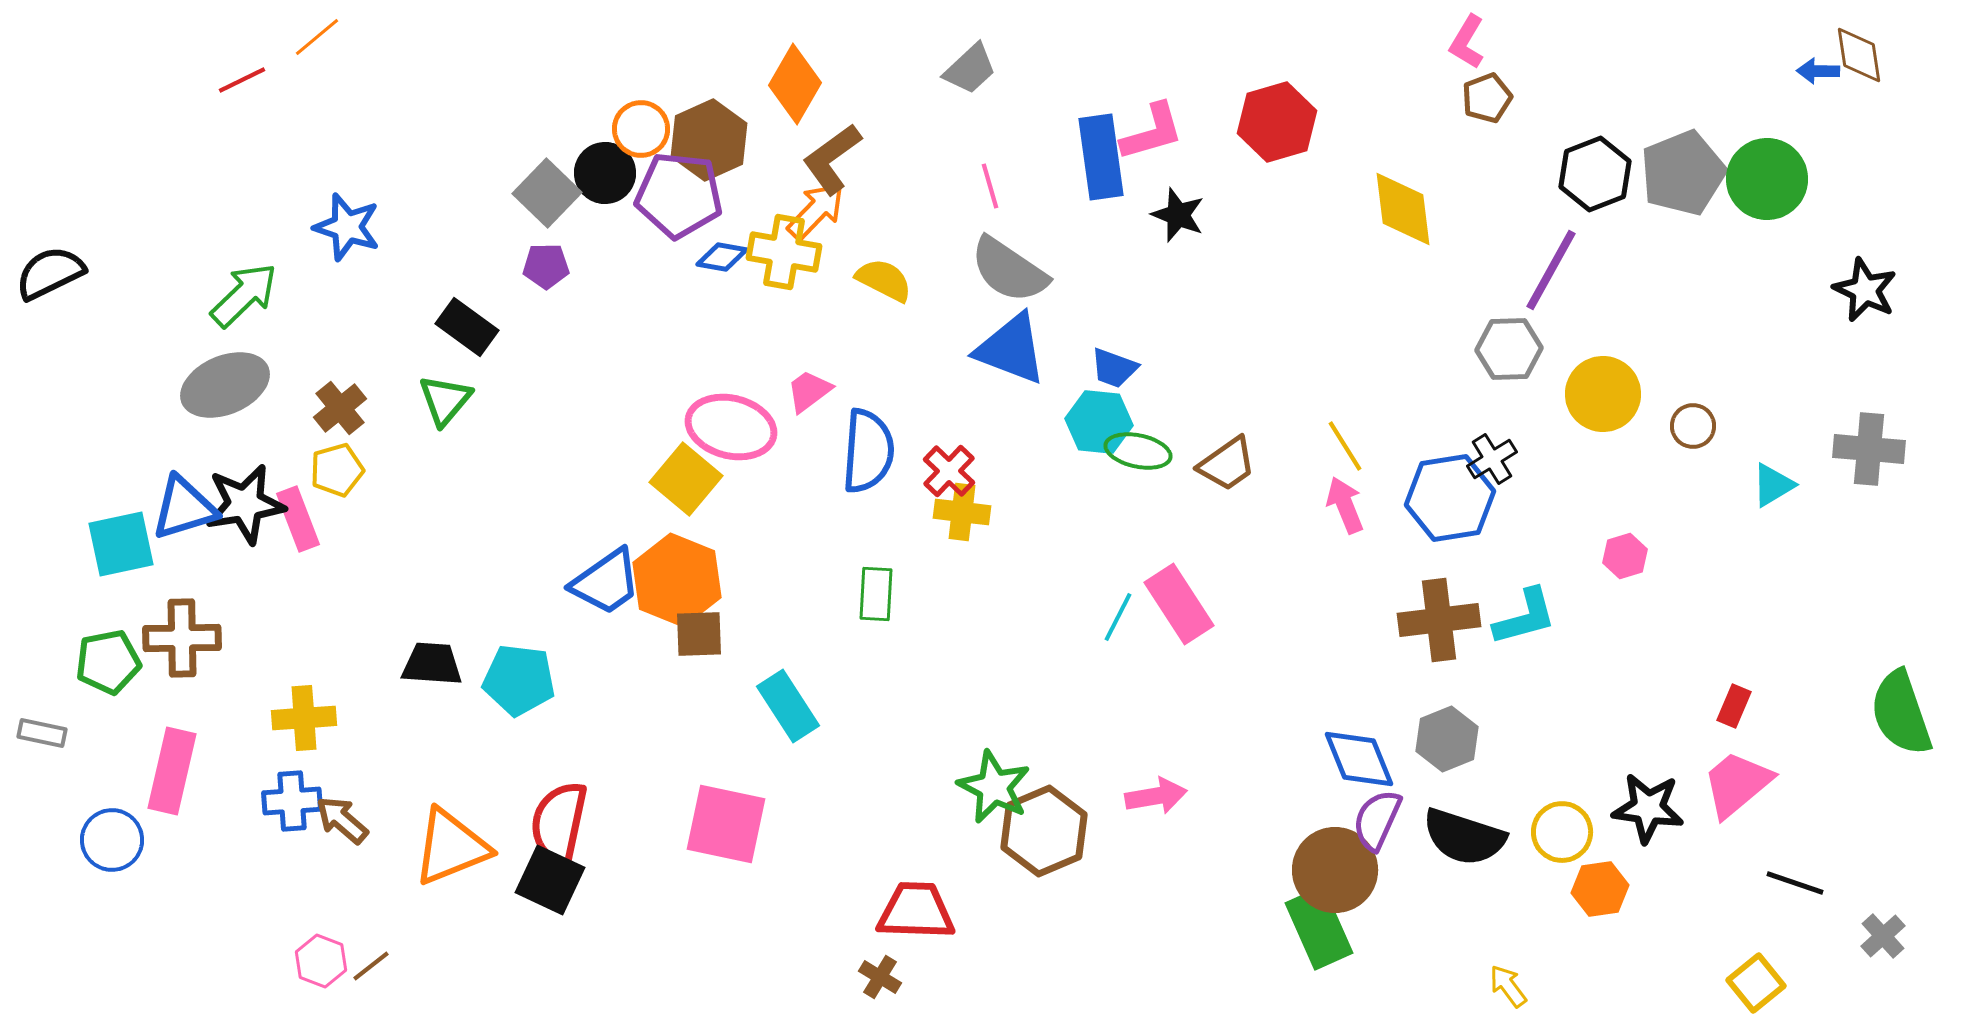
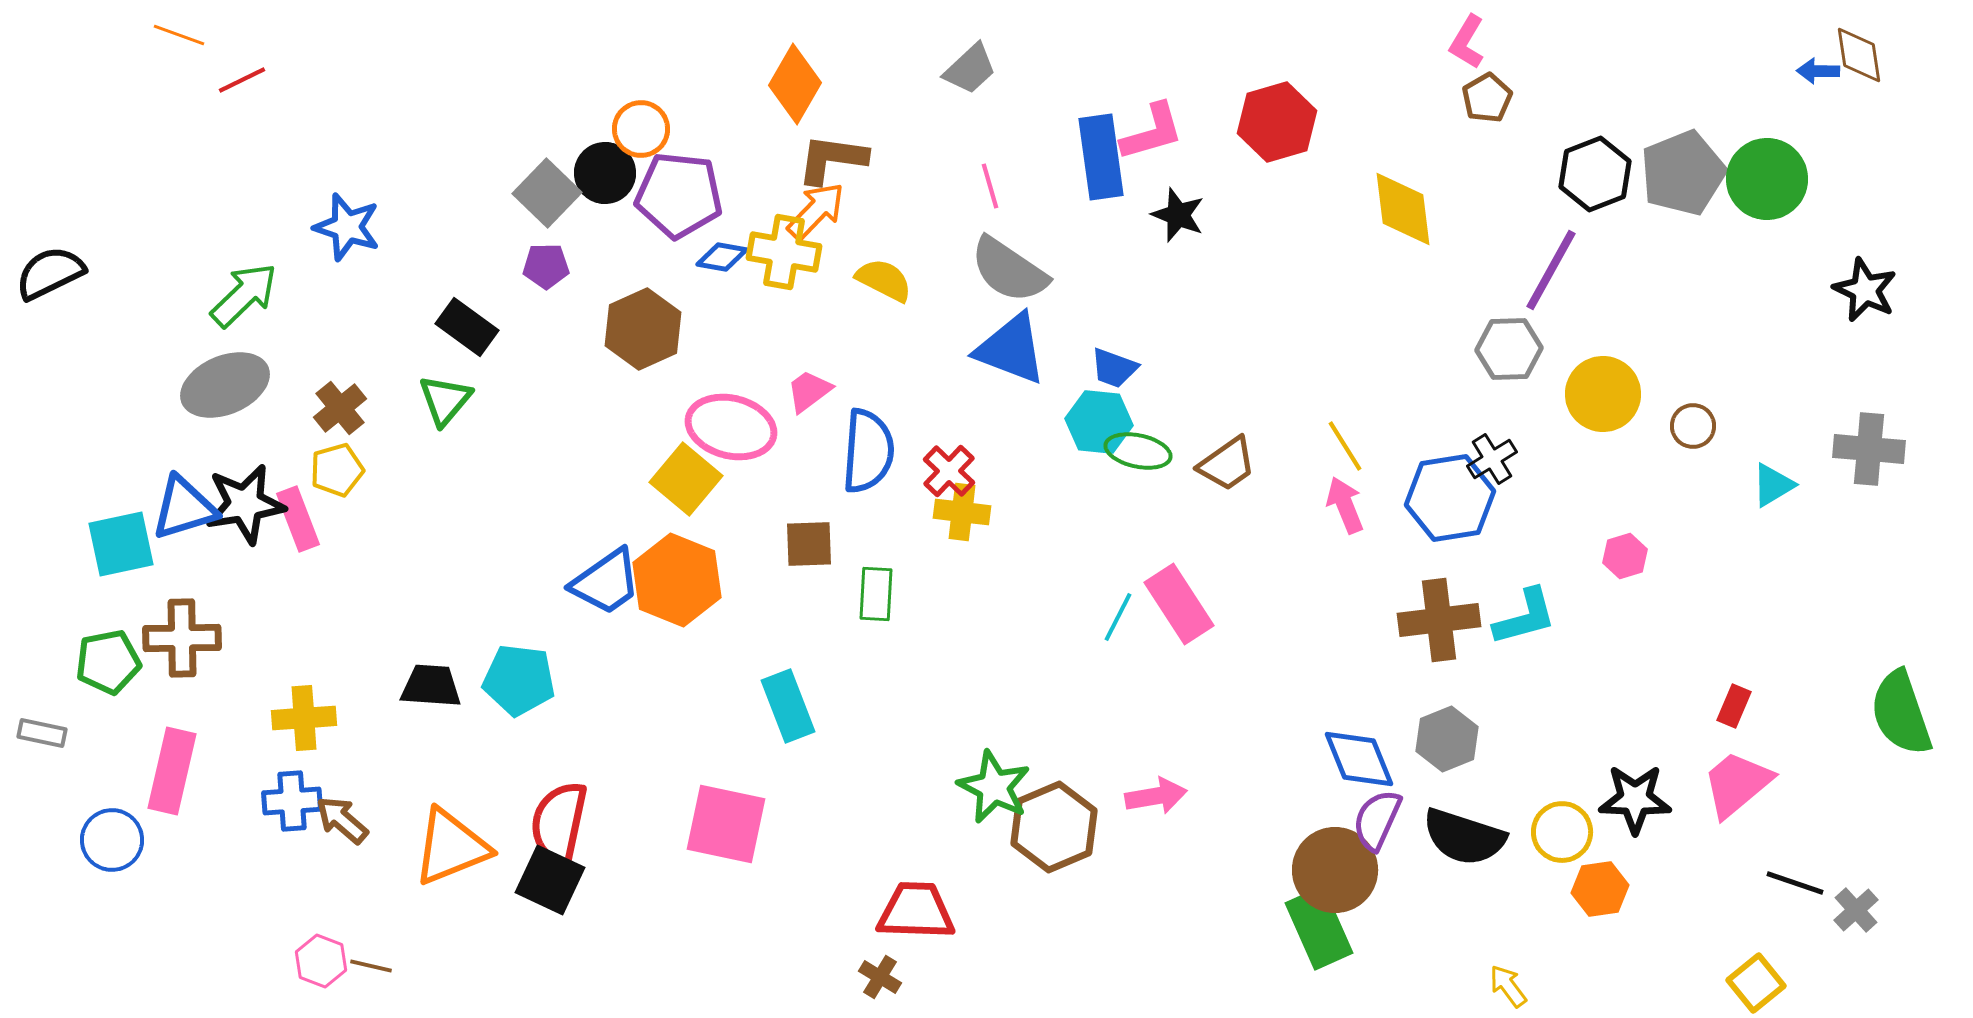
orange line at (317, 37): moved 138 px left, 2 px up; rotated 60 degrees clockwise
brown pentagon at (1487, 98): rotated 9 degrees counterclockwise
brown hexagon at (709, 140): moved 66 px left, 189 px down
brown L-shape at (832, 159): rotated 44 degrees clockwise
brown square at (699, 634): moved 110 px right, 90 px up
black trapezoid at (432, 664): moved 1 px left, 22 px down
cyan rectangle at (788, 706): rotated 12 degrees clockwise
black star at (1648, 808): moved 13 px left, 9 px up; rotated 6 degrees counterclockwise
brown hexagon at (1044, 831): moved 10 px right, 4 px up
gray cross at (1883, 936): moved 27 px left, 26 px up
brown line at (371, 966): rotated 51 degrees clockwise
